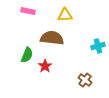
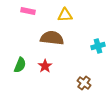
green semicircle: moved 7 px left, 10 px down
brown cross: moved 1 px left, 3 px down
